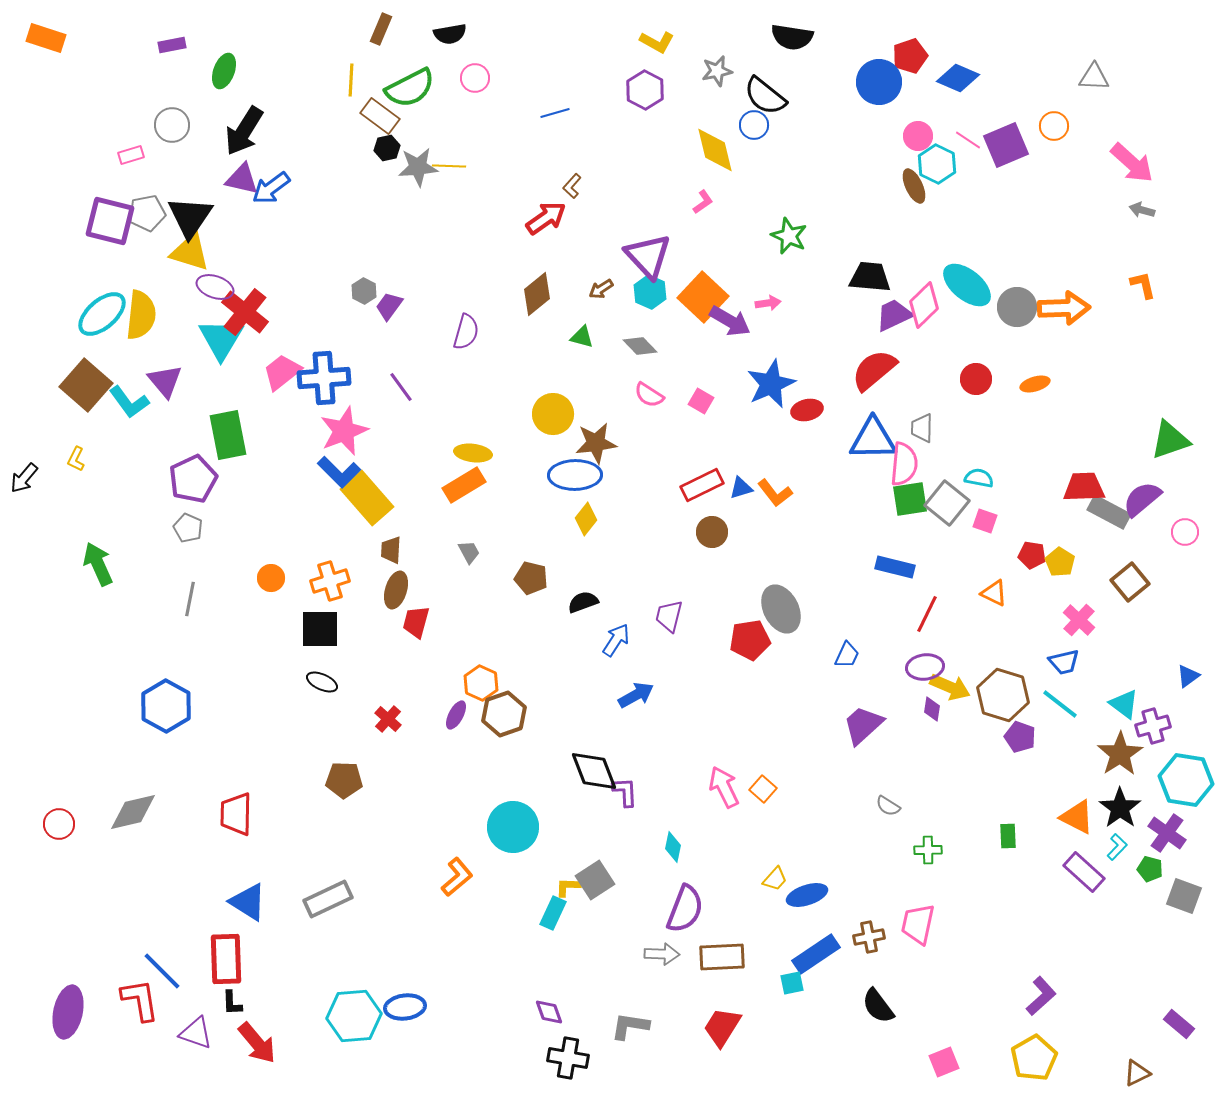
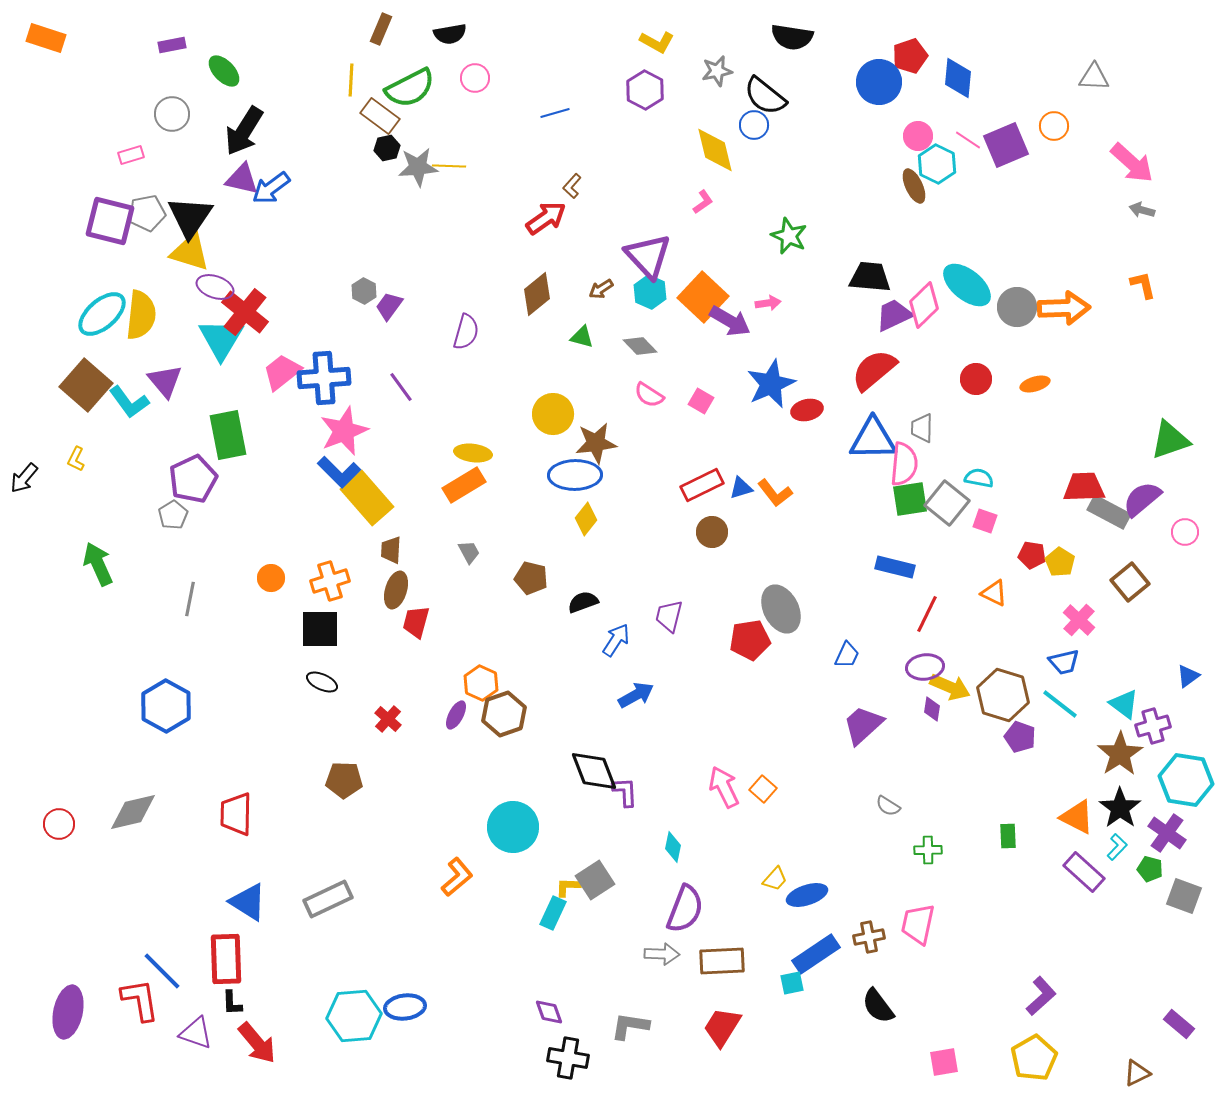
green ellipse at (224, 71): rotated 64 degrees counterclockwise
blue diamond at (958, 78): rotated 72 degrees clockwise
gray circle at (172, 125): moved 11 px up
gray pentagon at (188, 528): moved 15 px left, 13 px up; rotated 16 degrees clockwise
brown rectangle at (722, 957): moved 4 px down
pink square at (944, 1062): rotated 12 degrees clockwise
